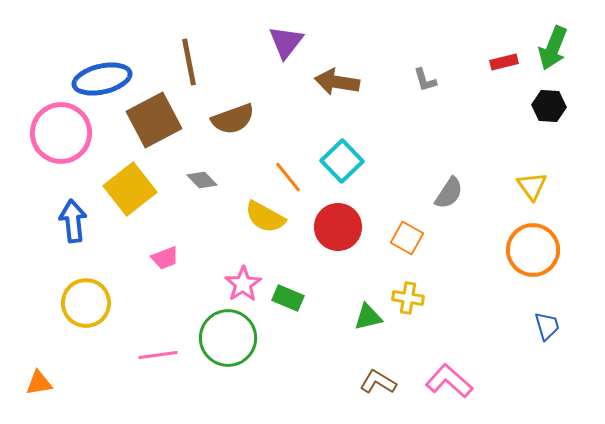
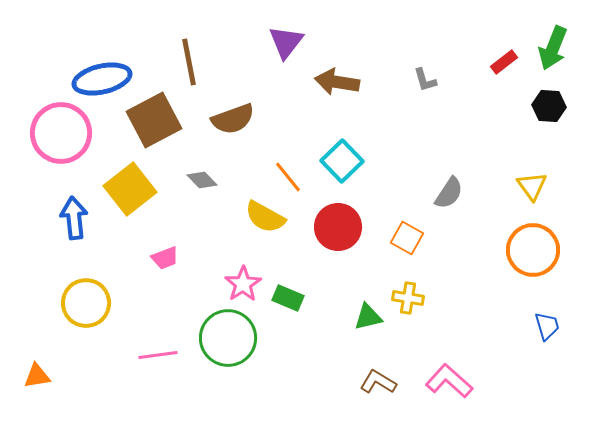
red rectangle: rotated 24 degrees counterclockwise
blue arrow: moved 1 px right, 3 px up
orange triangle: moved 2 px left, 7 px up
